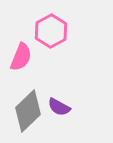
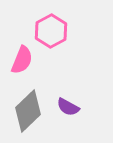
pink semicircle: moved 1 px right, 3 px down
purple semicircle: moved 9 px right
